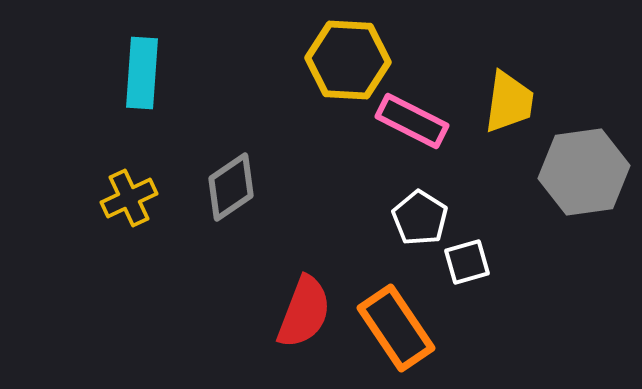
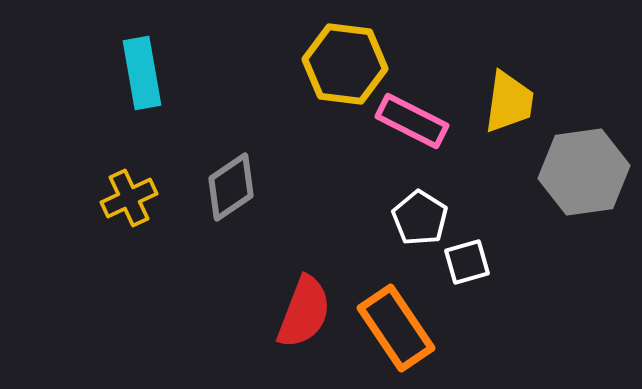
yellow hexagon: moved 3 px left, 4 px down; rotated 4 degrees clockwise
cyan rectangle: rotated 14 degrees counterclockwise
